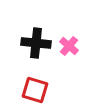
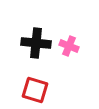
pink cross: rotated 18 degrees counterclockwise
